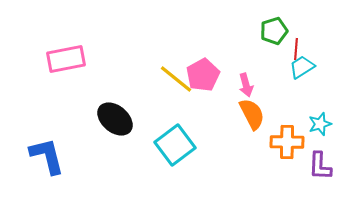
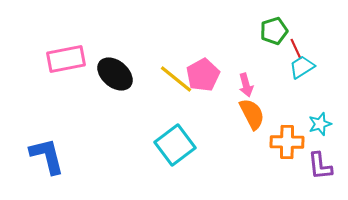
red line: rotated 30 degrees counterclockwise
black ellipse: moved 45 px up
purple L-shape: rotated 8 degrees counterclockwise
